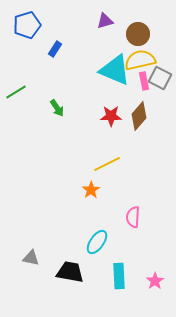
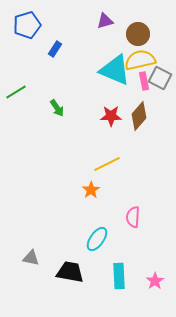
cyan ellipse: moved 3 px up
